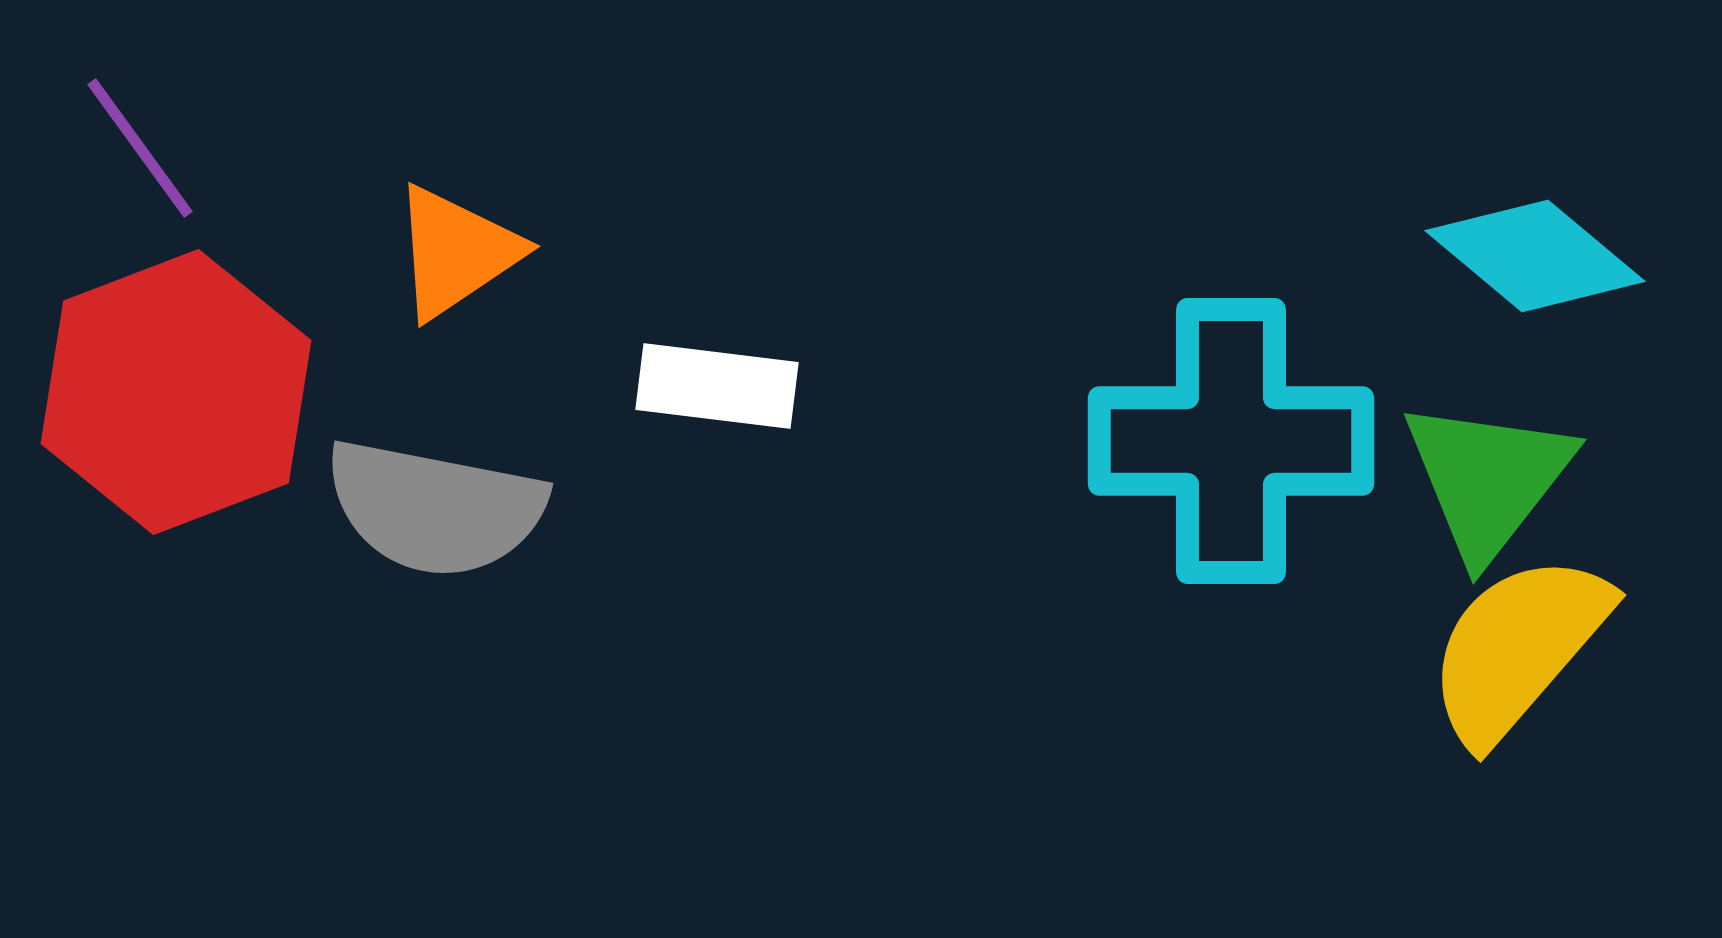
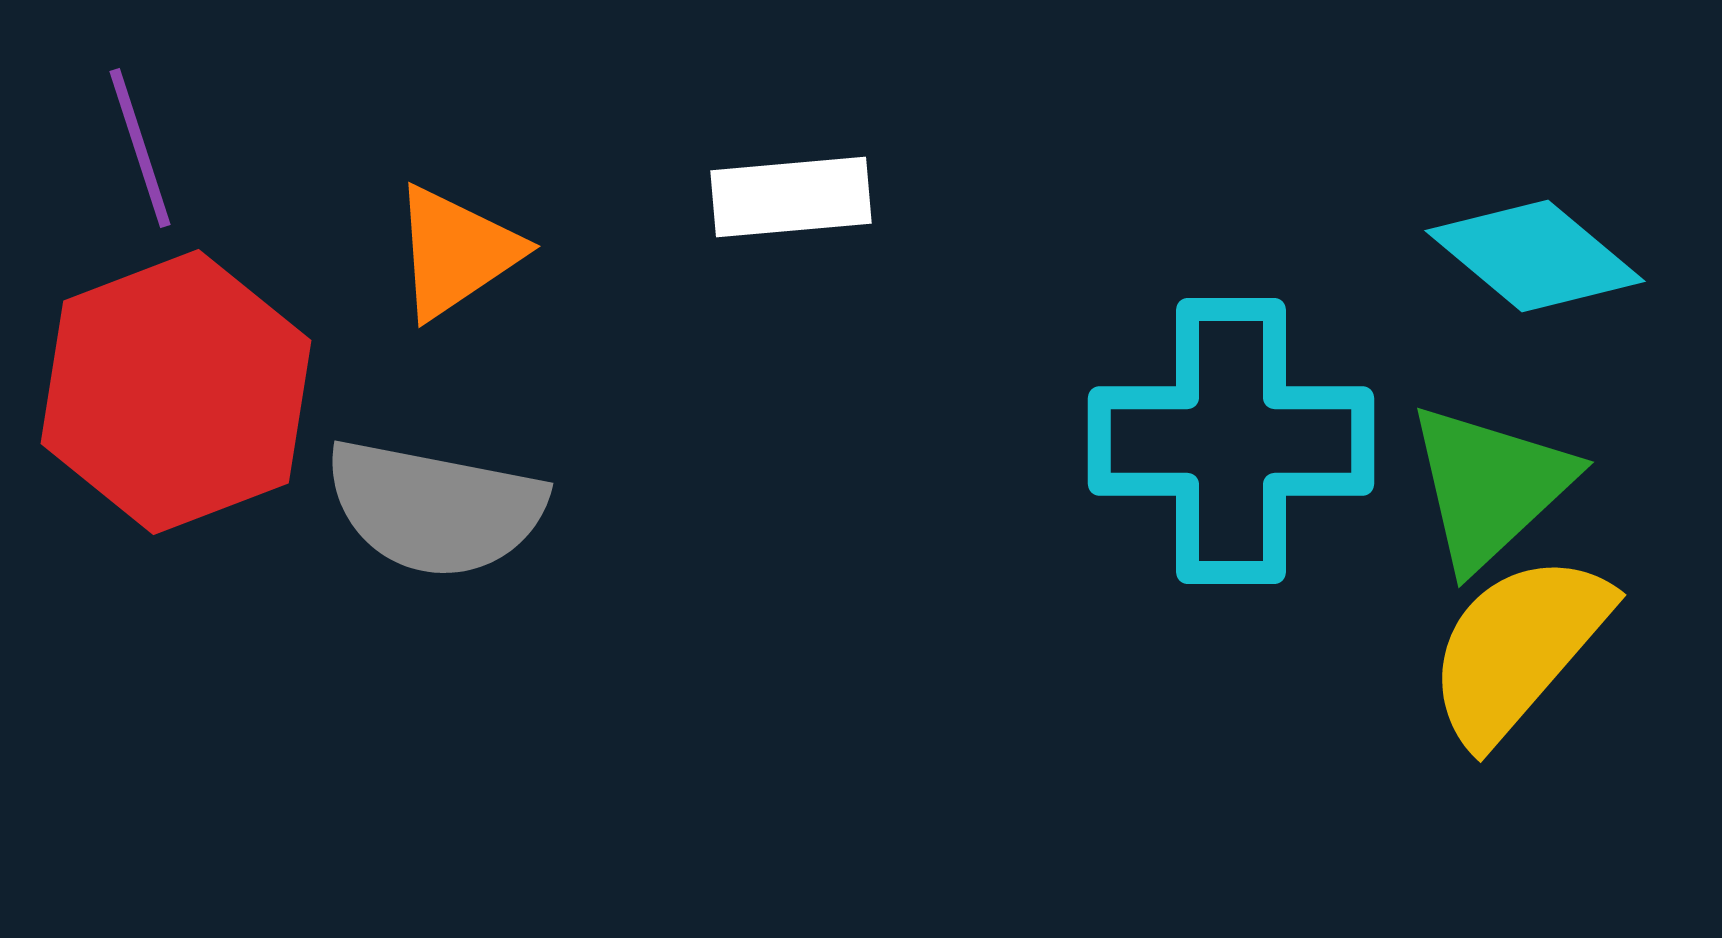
purple line: rotated 18 degrees clockwise
white rectangle: moved 74 px right, 189 px up; rotated 12 degrees counterclockwise
green triangle: moved 2 px right, 7 px down; rotated 9 degrees clockwise
